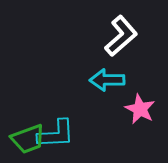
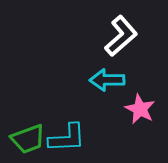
cyan L-shape: moved 11 px right, 4 px down
